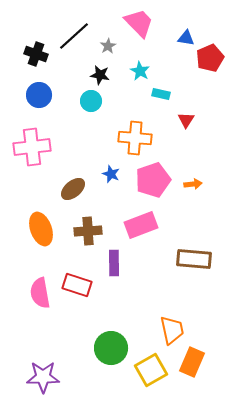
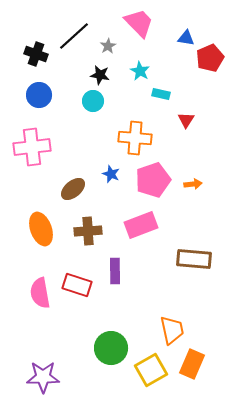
cyan circle: moved 2 px right
purple rectangle: moved 1 px right, 8 px down
orange rectangle: moved 2 px down
